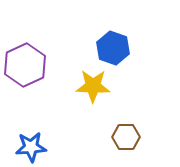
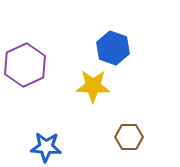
brown hexagon: moved 3 px right
blue star: moved 15 px right; rotated 8 degrees clockwise
